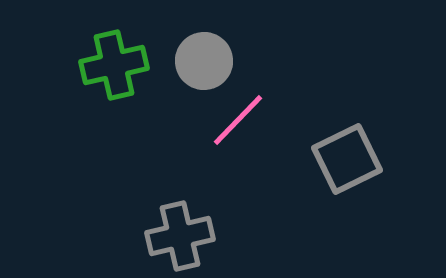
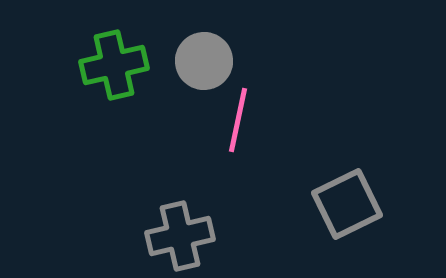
pink line: rotated 32 degrees counterclockwise
gray square: moved 45 px down
